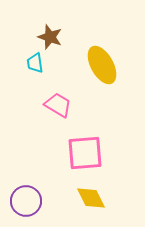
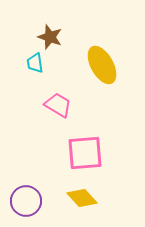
yellow diamond: moved 9 px left; rotated 16 degrees counterclockwise
